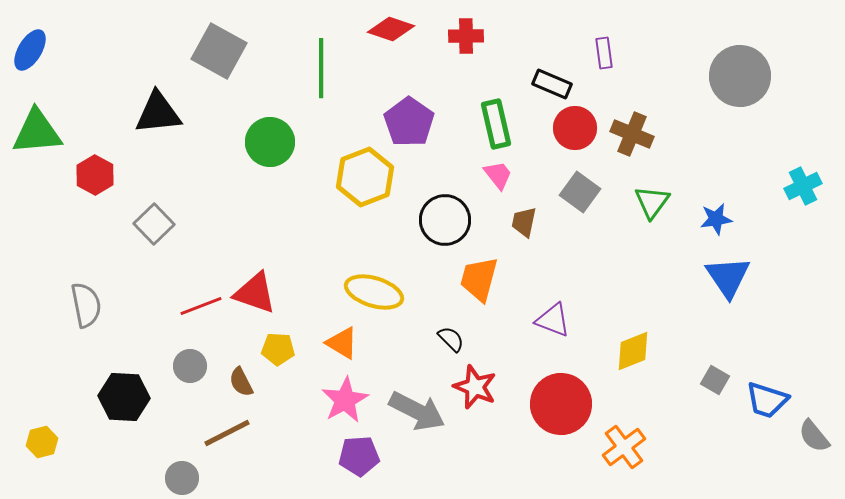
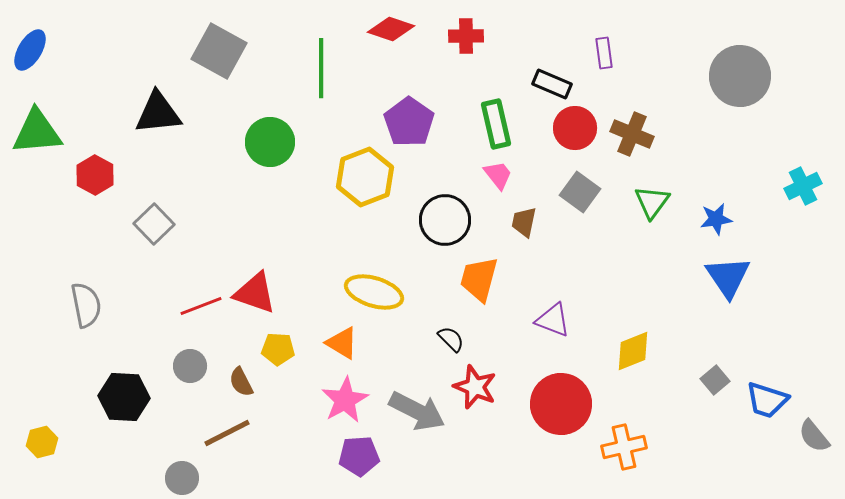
gray square at (715, 380): rotated 20 degrees clockwise
orange cross at (624, 447): rotated 24 degrees clockwise
